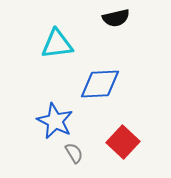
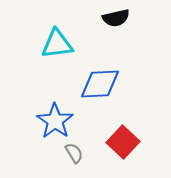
blue star: rotated 9 degrees clockwise
